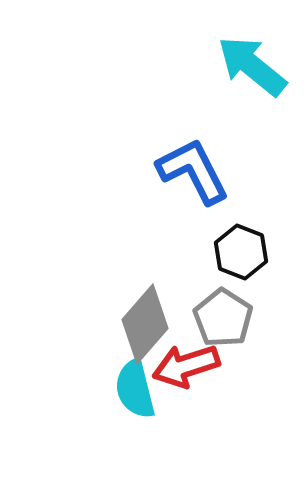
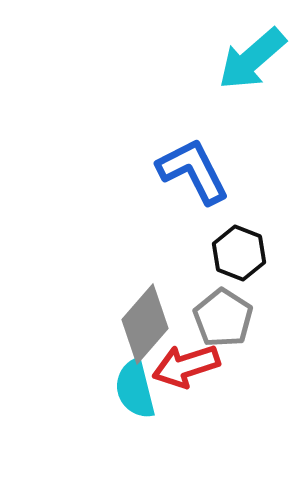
cyan arrow: moved 7 px up; rotated 80 degrees counterclockwise
black hexagon: moved 2 px left, 1 px down
